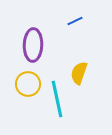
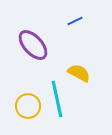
purple ellipse: rotated 44 degrees counterclockwise
yellow semicircle: rotated 100 degrees clockwise
yellow circle: moved 22 px down
